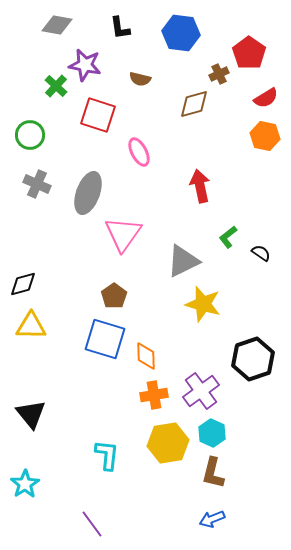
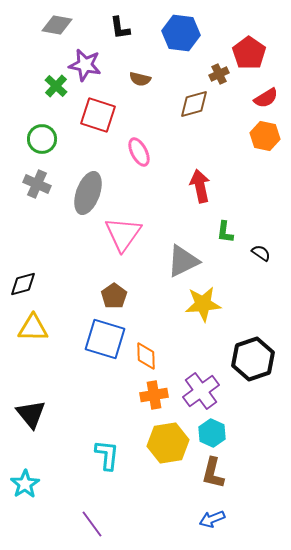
green circle: moved 12 px right, 4 px down
green L-shape: moved 3 px left, 5 px up; rotated 45 degrees counterclockwise
yellow star: rotated 21 degrees counterclockwise
yellow triangle: moved 2 px right, 2 px down
